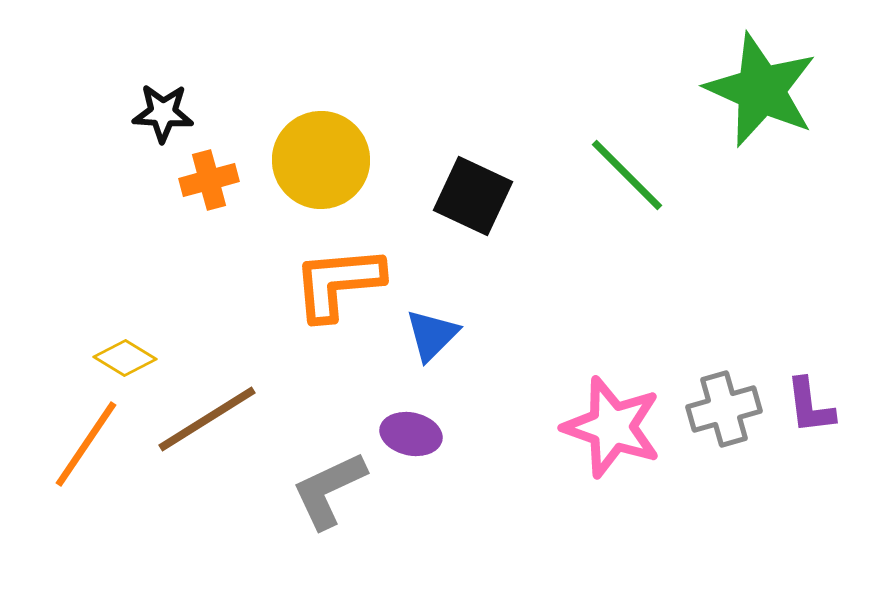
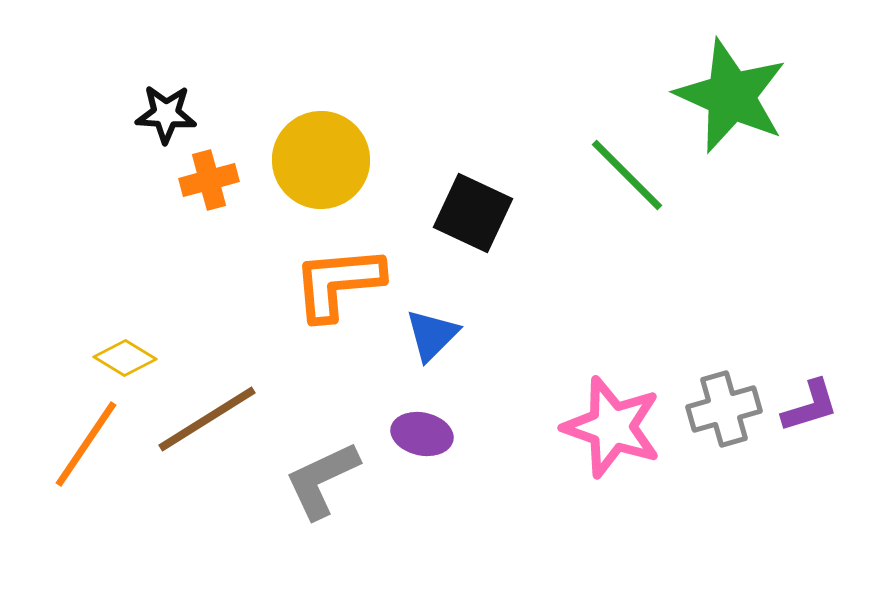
green star: moved 30 px left, 6 px down
black star: moved 3 px right, 1 px down
black square: moved 17 px down
purple L-shape: rotated 100 degrees counterclockwise
purple ellipse: moved 11 px right
gray L-shape: moved 7 px left, 10 px up
